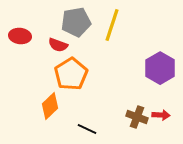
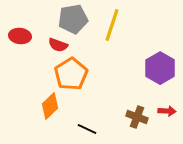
gray pentagon: moved 3 px left, 3 px up
red arrow: moved 6 px right, 4 px up
